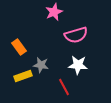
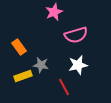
white star: rotated 18 degrees counterclockwise
